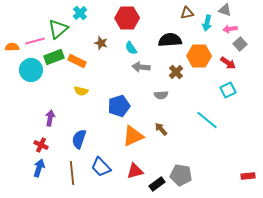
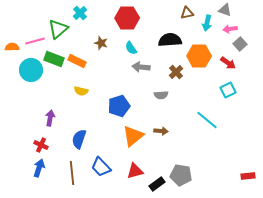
green rectangle: moved 2 px down; rotated 42 degrees clockwise
brown arrow: moved 2 px down; rotated 136 degrees clockwise
orange triangle: rotated 15 degrees counterclockwise
